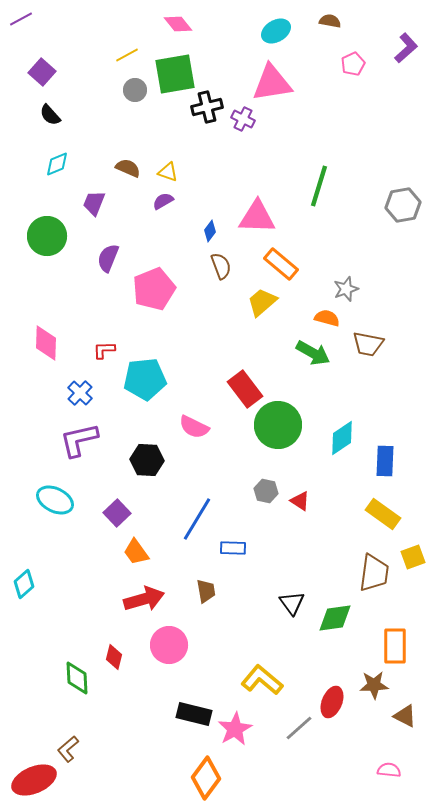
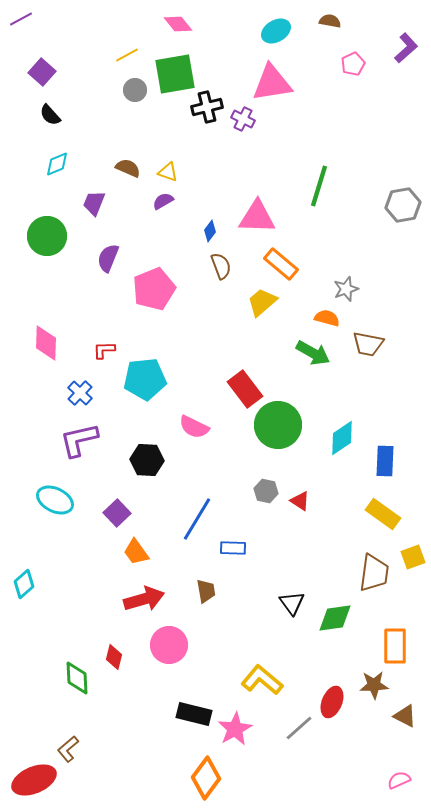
pink semicircle at (389, 770): moved 10 px right, 10 px down; rotated 30 degrees counterclockwise
